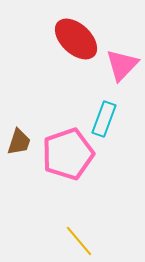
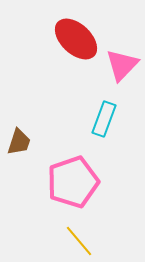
pink pentagon: moved 5 px right, 28 px down
